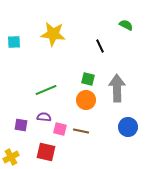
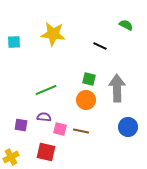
black line: rotated 40 degrees counterclockwise
green square: moved 1 px right
